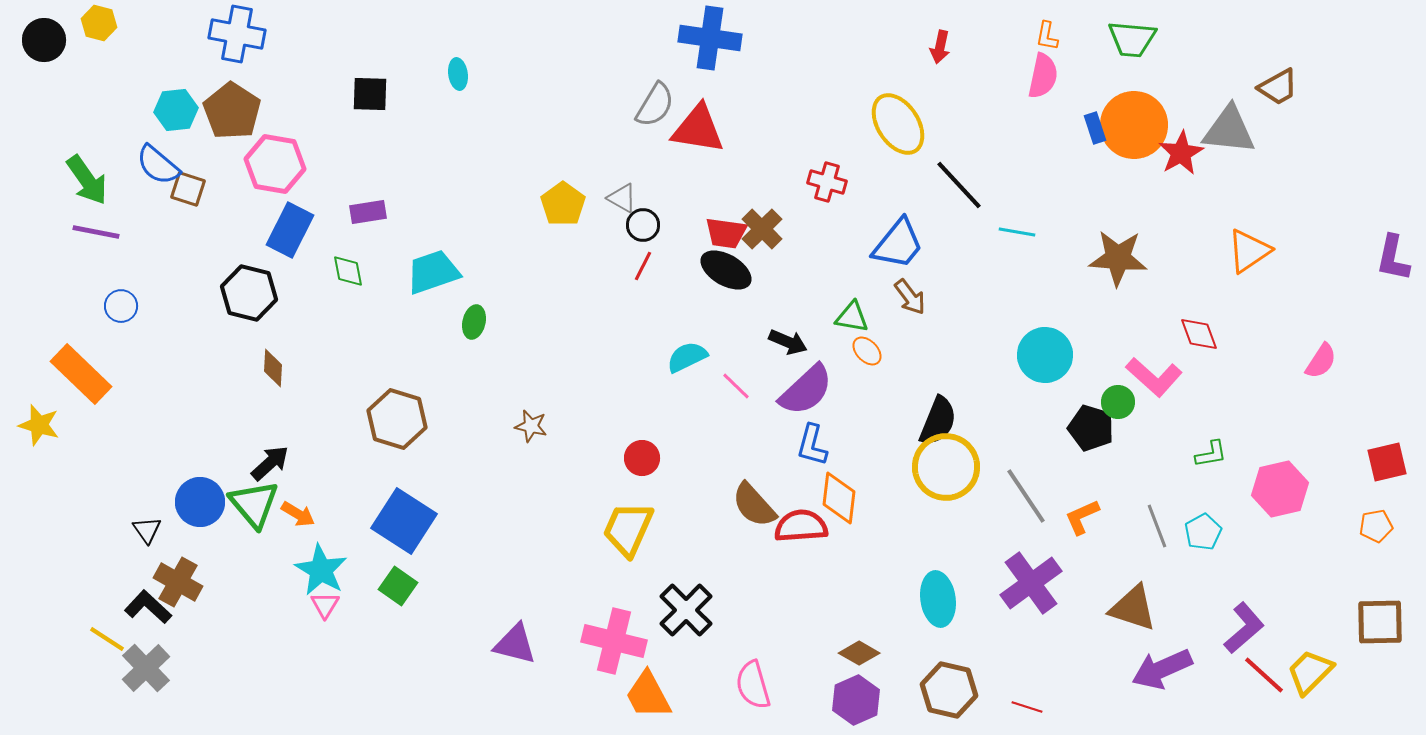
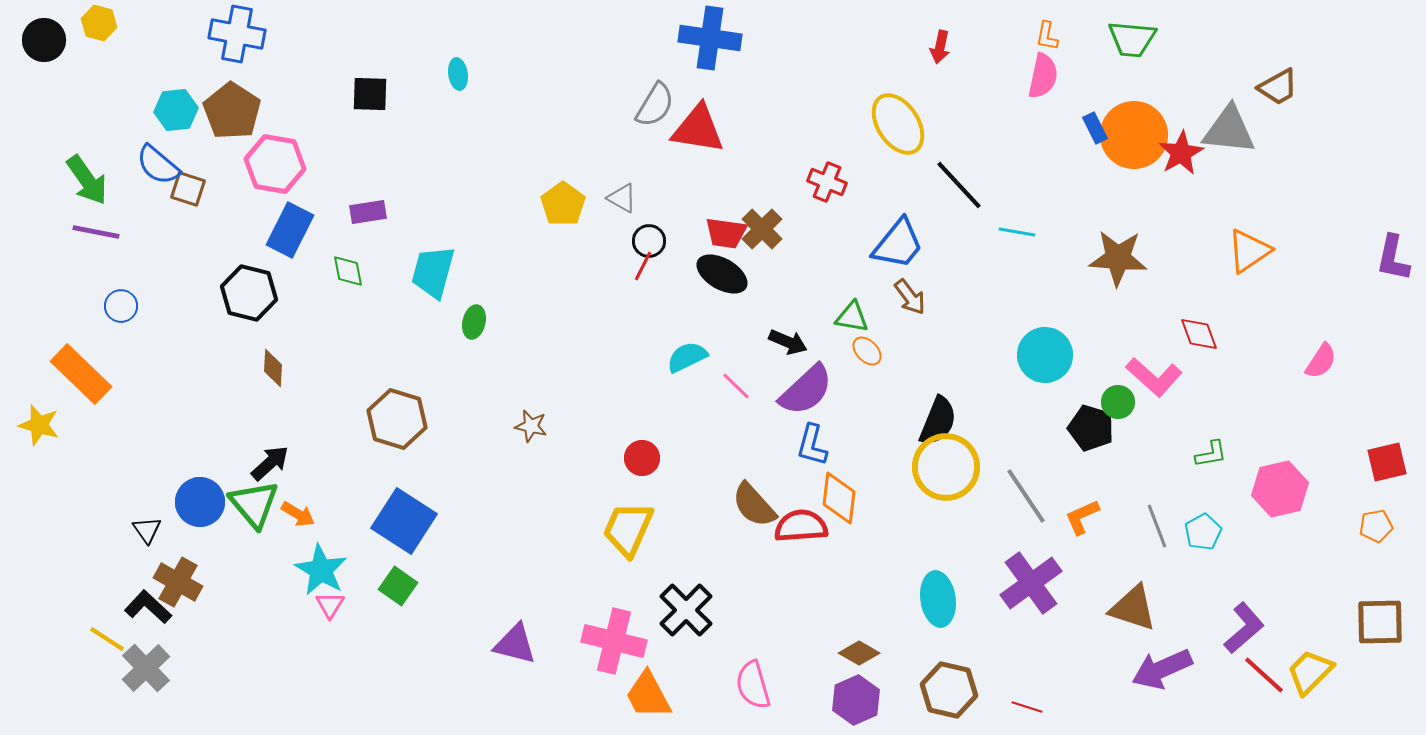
orange circle at (1134, 125): moved 10 px down
blue rectangle at (1095, 128): rotated 8 degrees counterclockwise
red cross at (827, 182): rotated 6 degrees clockwise
black circle at (643, 225): moved 6 px right, 16 px down
black ellipse at (726, 270): moved 4 px left, 4 px down
cyan trapezoid at (433, 272): rotated 56 degrees counterclockwise
pink triangle at (325, 605): moved 5 px right
